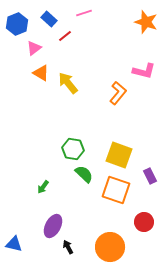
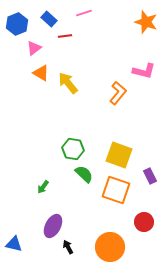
red line: rotated 32 degrees clockwise
